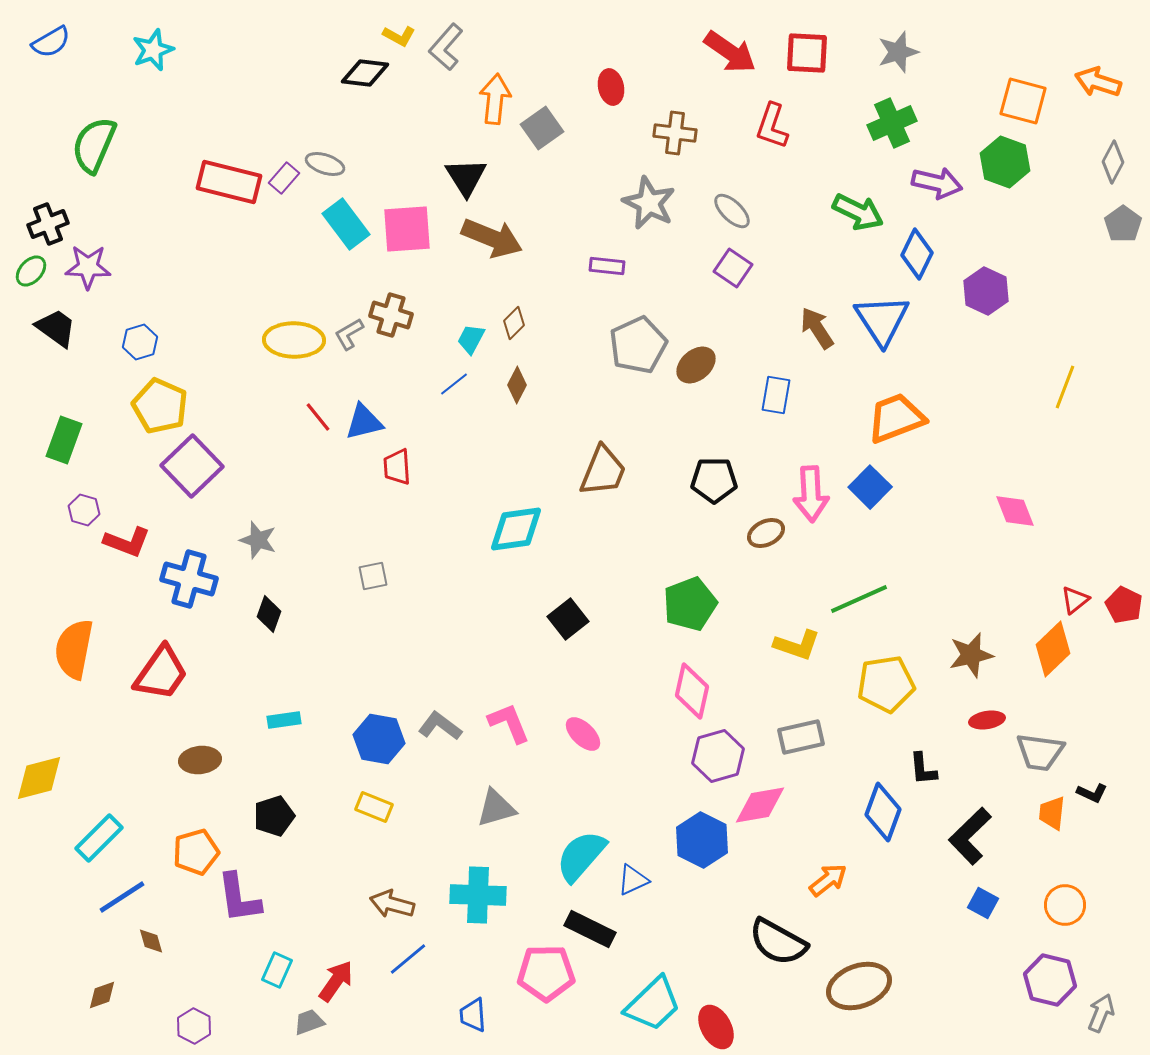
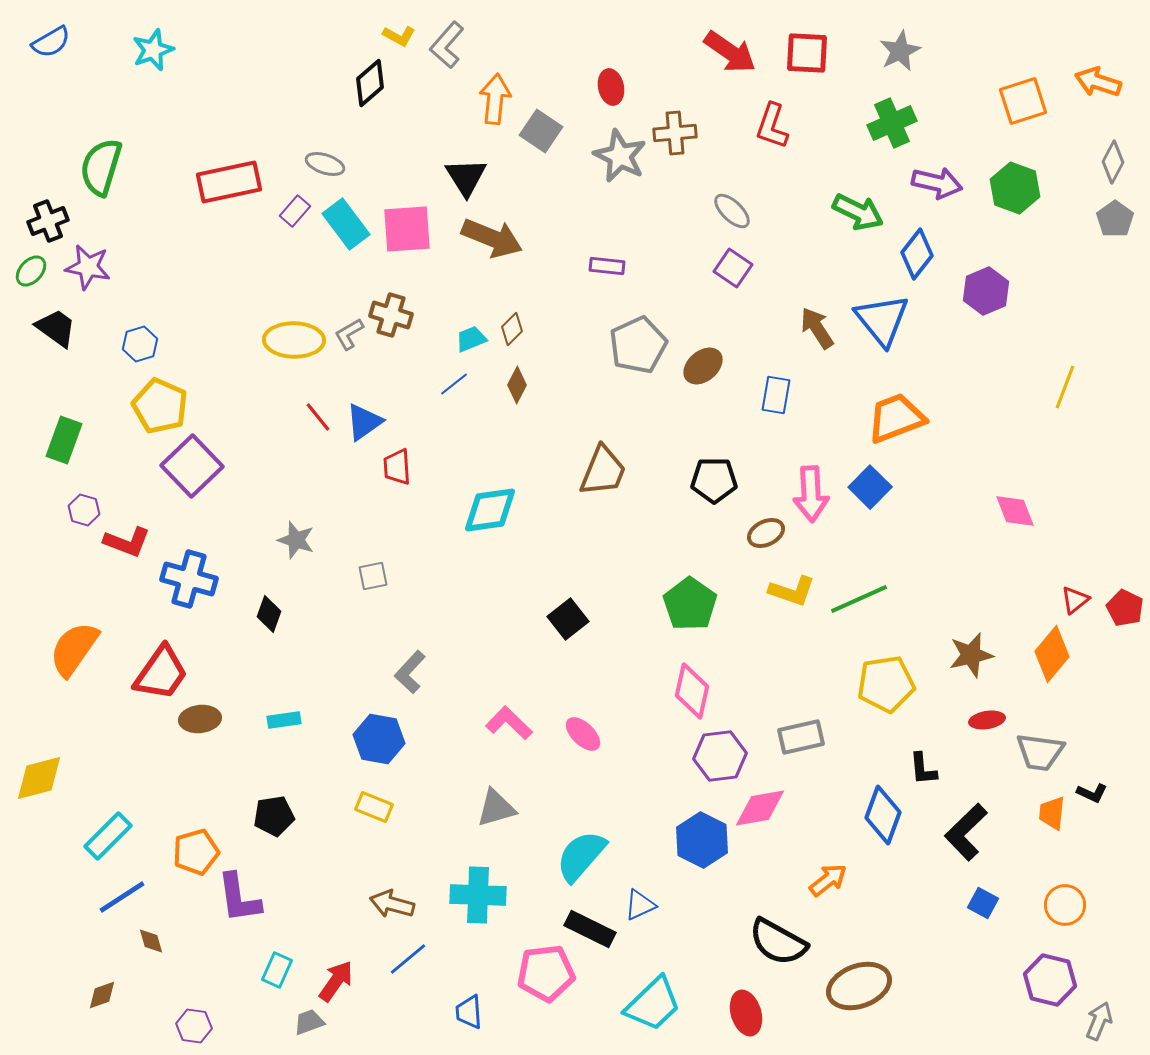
gray L-shape at (446, 47): moved 1 px right, 2 px up
gray star at (898, 52): moved 2 px right, 1 px up; rotated 9 degrees counterclockwise
black diamond at (365, 73): moved 5 px right, 10 px down; rotated 48 degrees counterclockwise
orange square at (1023, 101): rotated 33 degrees counterclockwise
gray square at (542, 128): moved 1 px left, 3 px down; rotated 21 degrees counterclockwise
brown cross at (675, 133): rotated 12 degrees counterclockwise
green semicircle at (94, 145): moved 7 px right, 22 px down; rotated 6 degrees counterclockwise
green hexagon at (1005, 162): moved 10 px right, 26 px down
purple rectangle at (284, 178): moved 11 px right, 33 px down
red rectangle at (229, 182): rotated 26 degrees counterclockwise
gray star at (649, 203): moved 29 px left, 47 px up
black cross at (48, 224): moved 3 px up
gray pentagon at (1123, 224): moved 8 px left, 5 px up
blue diamond at (917, 254): rotated 12 degrees clockwise
purple star at (88, 267): rotated 9 degrees clockwise
purple hexagon at (986, 291): rotated 12 degrees clockwise
blue triangle at (882, 320): rotated 6 degrees counterclockwise
brown diamond at (514, 323): moved 2 px left, 6 px down
cyan trapezoid at (471, 339): rotated 40 degrees clockwise
blue hexagon at (140, 342): moved 2 px down
brown ellipse at (696, 365): moved 7 px right, 1 px down
blue triangle at (364, 422): rotated 21 degrees counterclockwise
cyan diamond at (516, 529): moved 26 px left, 19 px up
gray star at (258, 540): moved 38 px right
green pentagon at (690, 604): rotated 16 degrees counterclockwise
red pentagon at (1124, 605): moved 1 px right, 3 px down
yellow L-shape at (797, 645): moved 5 px left, 54 px up
orange semicircle at (74, 649): rotated 24 degrees clockwise
orange diamond at (1053, 649): moved 1 px left, 5 px down; rotated 6 degrees counterclockwise
pink L-shape at (509, 723): rotated 24 degrees counterclockwise
gray L-shape at (440, 726): moved 30 px left, 54 px up; rotated 84 degrees counterclockwise
purple hexagon at (718, 756): moved 2 px right; rotated 9 degrees clockwise
brown ellipse at (200, 760): moved 41 px up
pink diamond at (760, 805): moved 3 px down
blue diamond at (883, 812): moved 3 px down
black pentagon at (274, 816): rotated 9 degrees clockwise
black L-shape at (970, 836): moved 4 px left, 4 px up
cyan rectangle at (99, 838): moved 9 px right, 2 px up
blue triangle at (633, 880): moved 7 px right, 25 px down
pink pentagon at (546, 973): rotated 6 degrees counterclockwise
gray arrow at (1101, 1013): moved 2 px left, 8 px down
blue trapezoid at (473, 1015): moved 4 px left, 3 px up
purple hexagon at (194, 1026): rotated 20 degrees counterclockwise
red ellipse at (716, 1027): moved 30 px right, 14 px up; rotated 12 degrees clockwise
